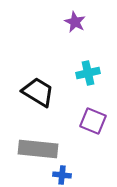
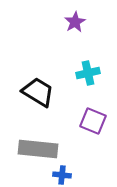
purple star: rotated 15 degrees clockwise
